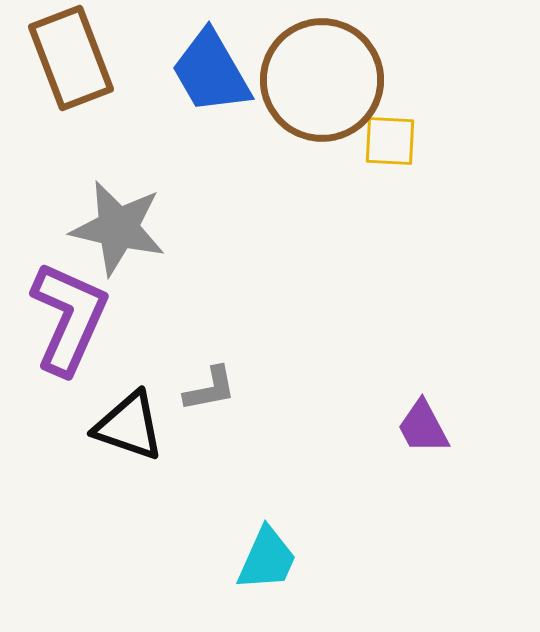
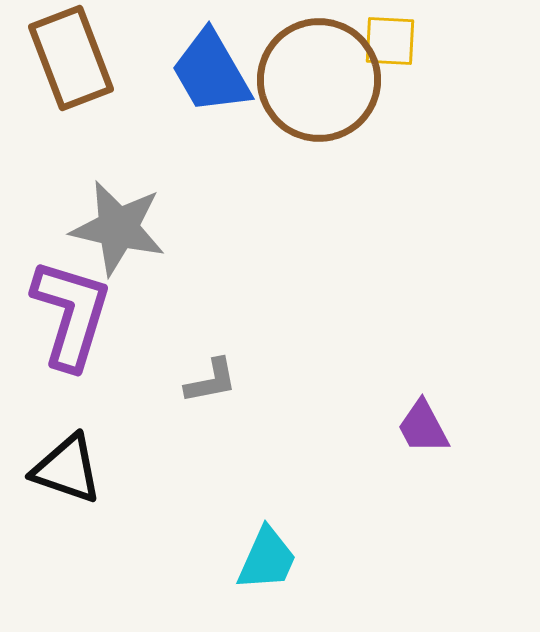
brown circle: moved 3 px left
yellow square: moved 100 px up
purple L-shape: moved 2 px right, 4 px up; rotated 7 degrees counterclockwise
gray L-shape: moved 1 px right, 8 px up
black triangle: moved 62 px left, 43 px down
